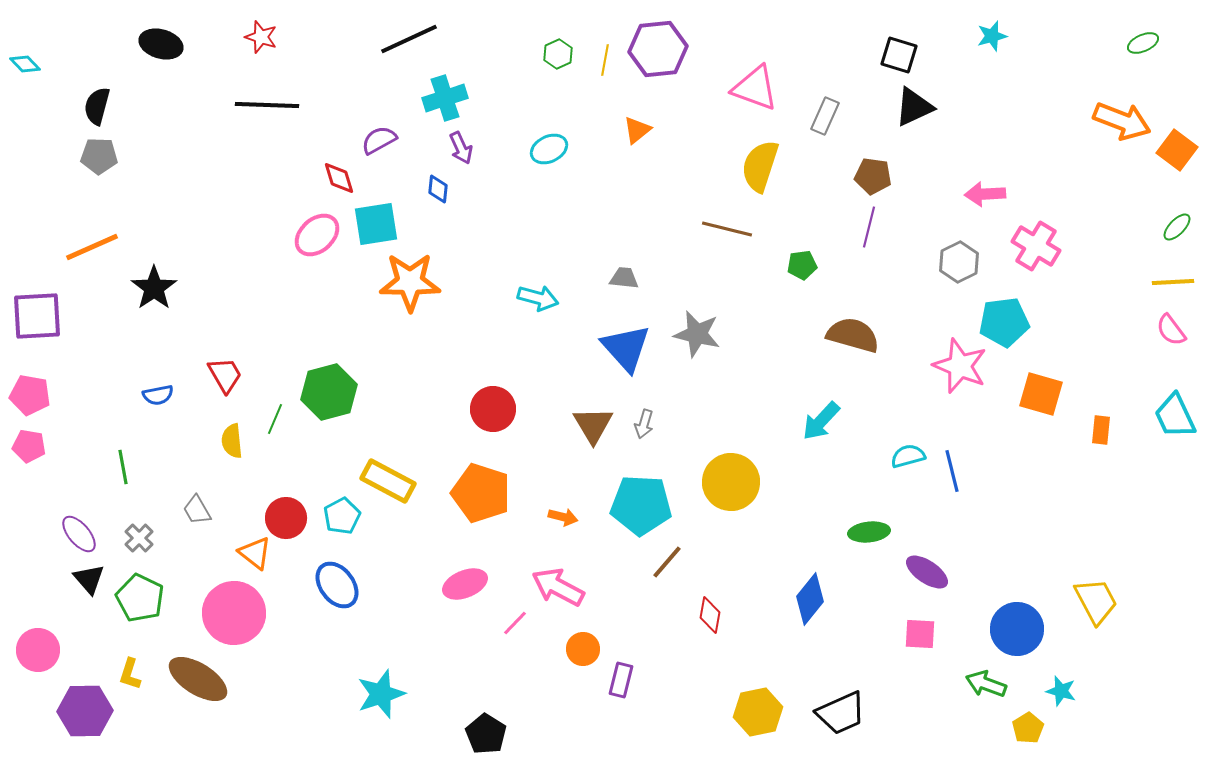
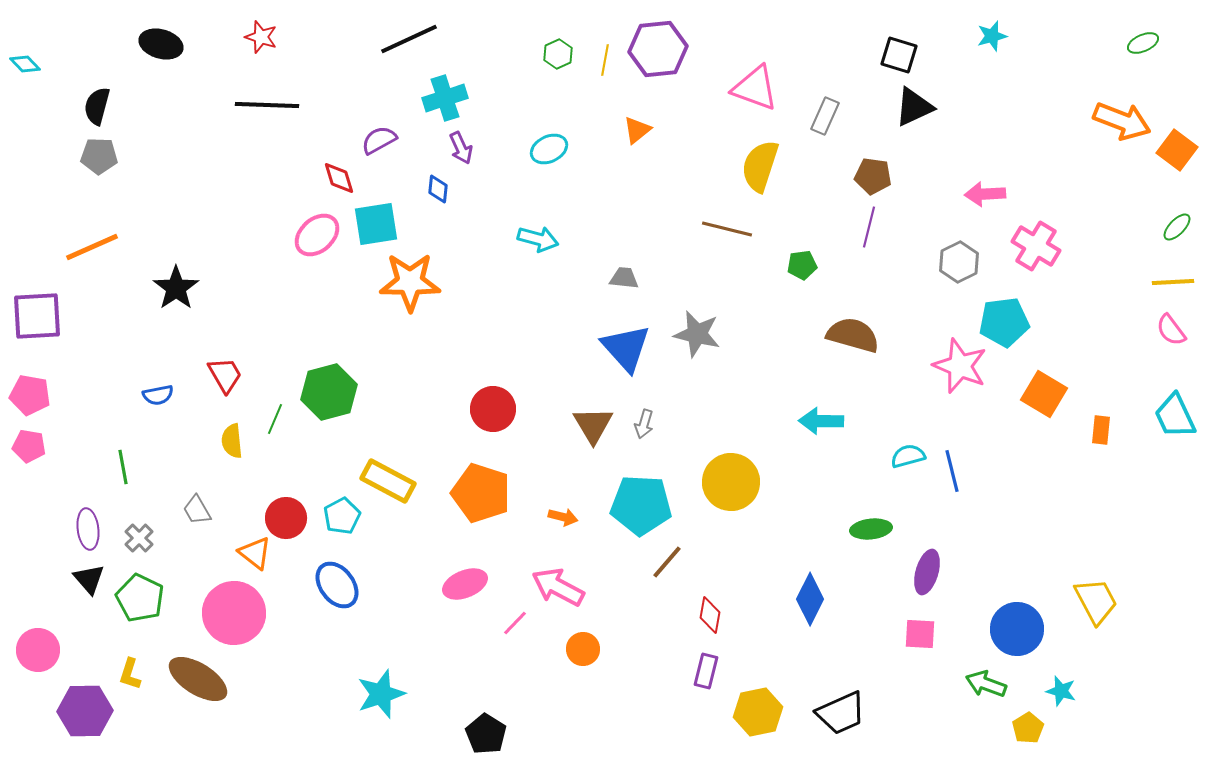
black star at (154, 288): moved 22 px right
cyan arrow at (538, 298): moved 59 px up
orange square at (1041, 394): moved 3 px right; rotated 15 degrees clockwise
cyan arrow at (821, 421): rotated 48 degrees clockwise
green ellipse at (869, 532): moved 2 px right, 3 px up
purple ellipse at (79, 534): moved 9 px right, 5 px up; rotated 33 degrees clockwise
purple ellipse at (927, 572): rotated 72 degrees clockwise
blue diamond at (810, 599): rotated 12 degrees counterclockwise
purple rectangle at (621, 680): moved 85 px right, 9 px up
